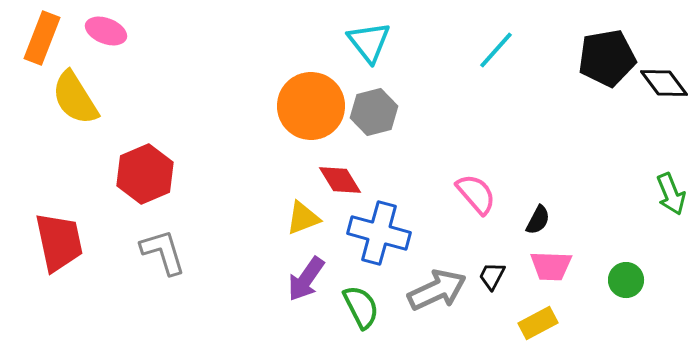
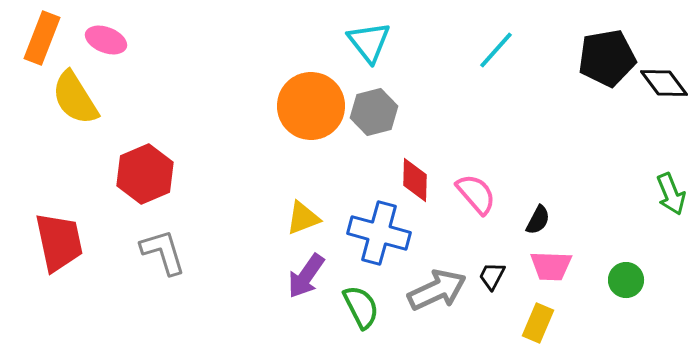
pink ellipse: moved 9 px down
red diamond: moved 75 px right; rotated 33 degrees clockwise
purple arrow: moved 3 px up
yellow rectangle: rotated 39 degrees counterclockwise
